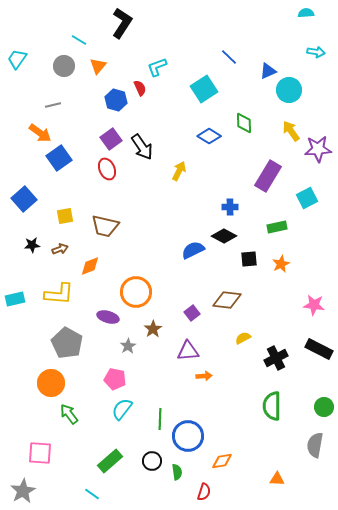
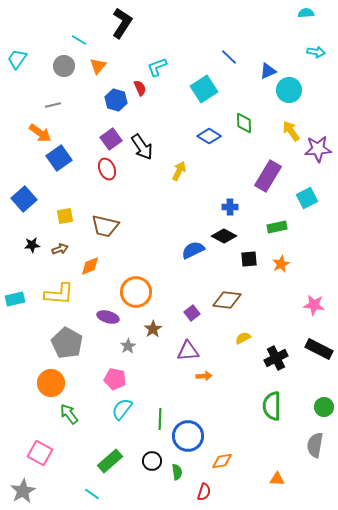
pink square at (40, 453): rotated 25 degrees clockwise
